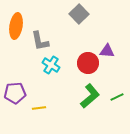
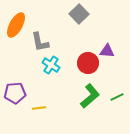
orange ellipse: moved 1 px up; rotated 20 degrees clockwise
gray L-shape: moved 1 px down
